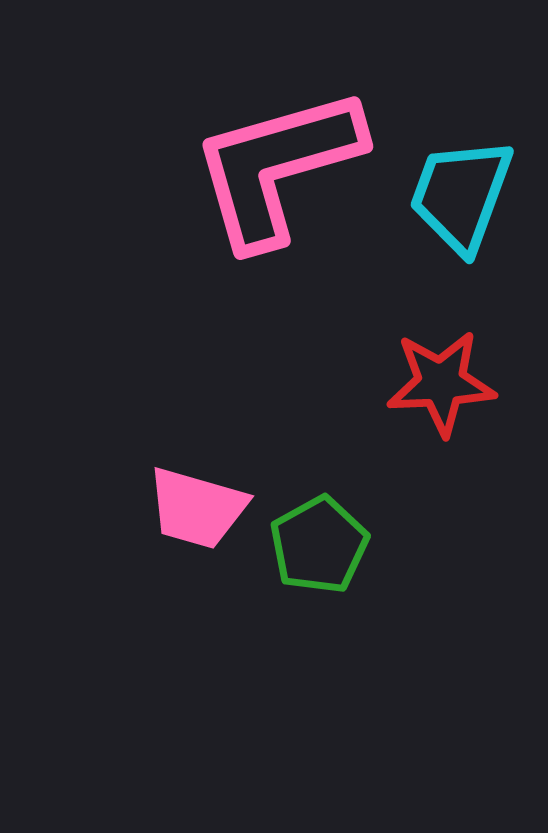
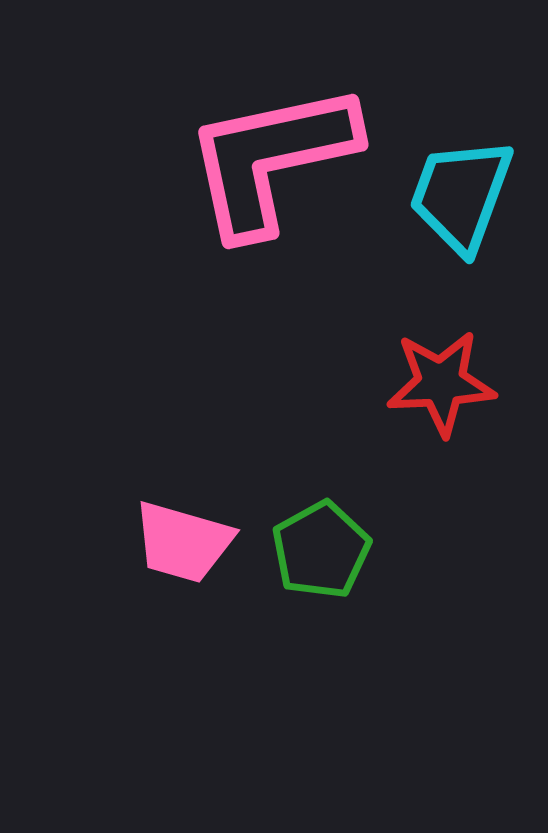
pink L-shape: moved 6 px left, 8 px up; rotated 4 degrees clockwise
pink trapezoid: moved 14 px left, 34 px down
green pentagon: moved 2 px right, 5 px down
